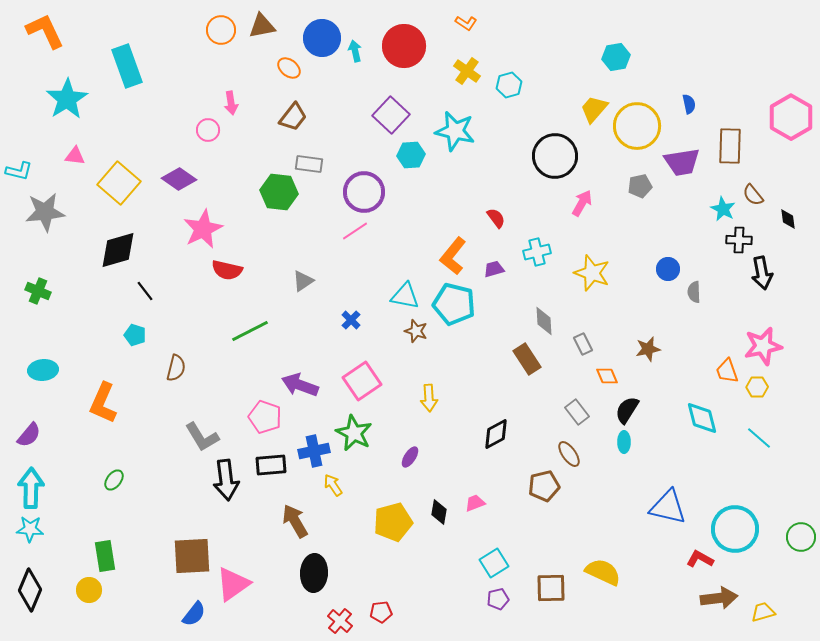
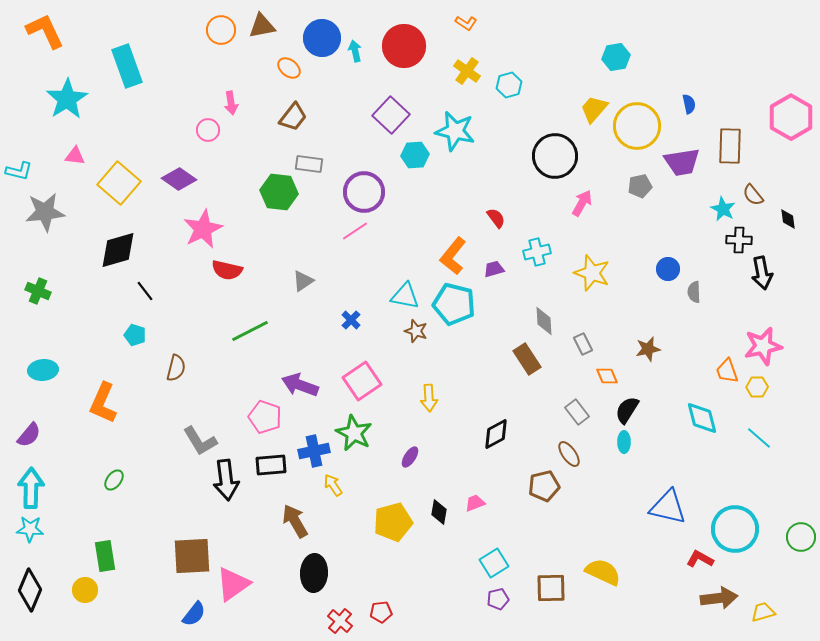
cyan hexagon at (411, 155): moved 4 px right
gray L-shape at (202, 437): moved 2 px left, 4 px down
yellow circle at (89, 590): moved 4 px left
